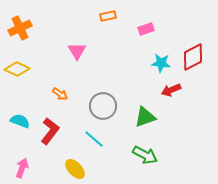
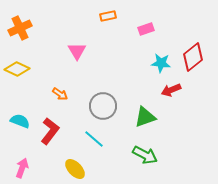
red diamond: rotated 12 degrees counterclockwise
